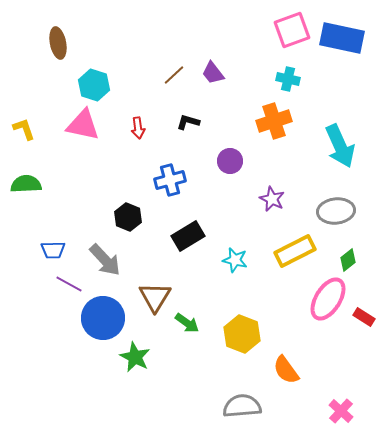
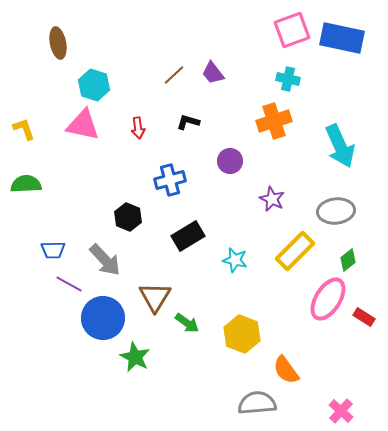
yellow rectangle: rotated 18 degrees counterclockwise
gray semicircle: moved 15 px right, 3 px up
